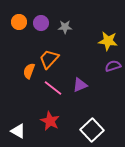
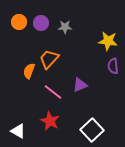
purple semicircle: rotated 77 degrees counterclockwise
pink line: moved 4 px down
